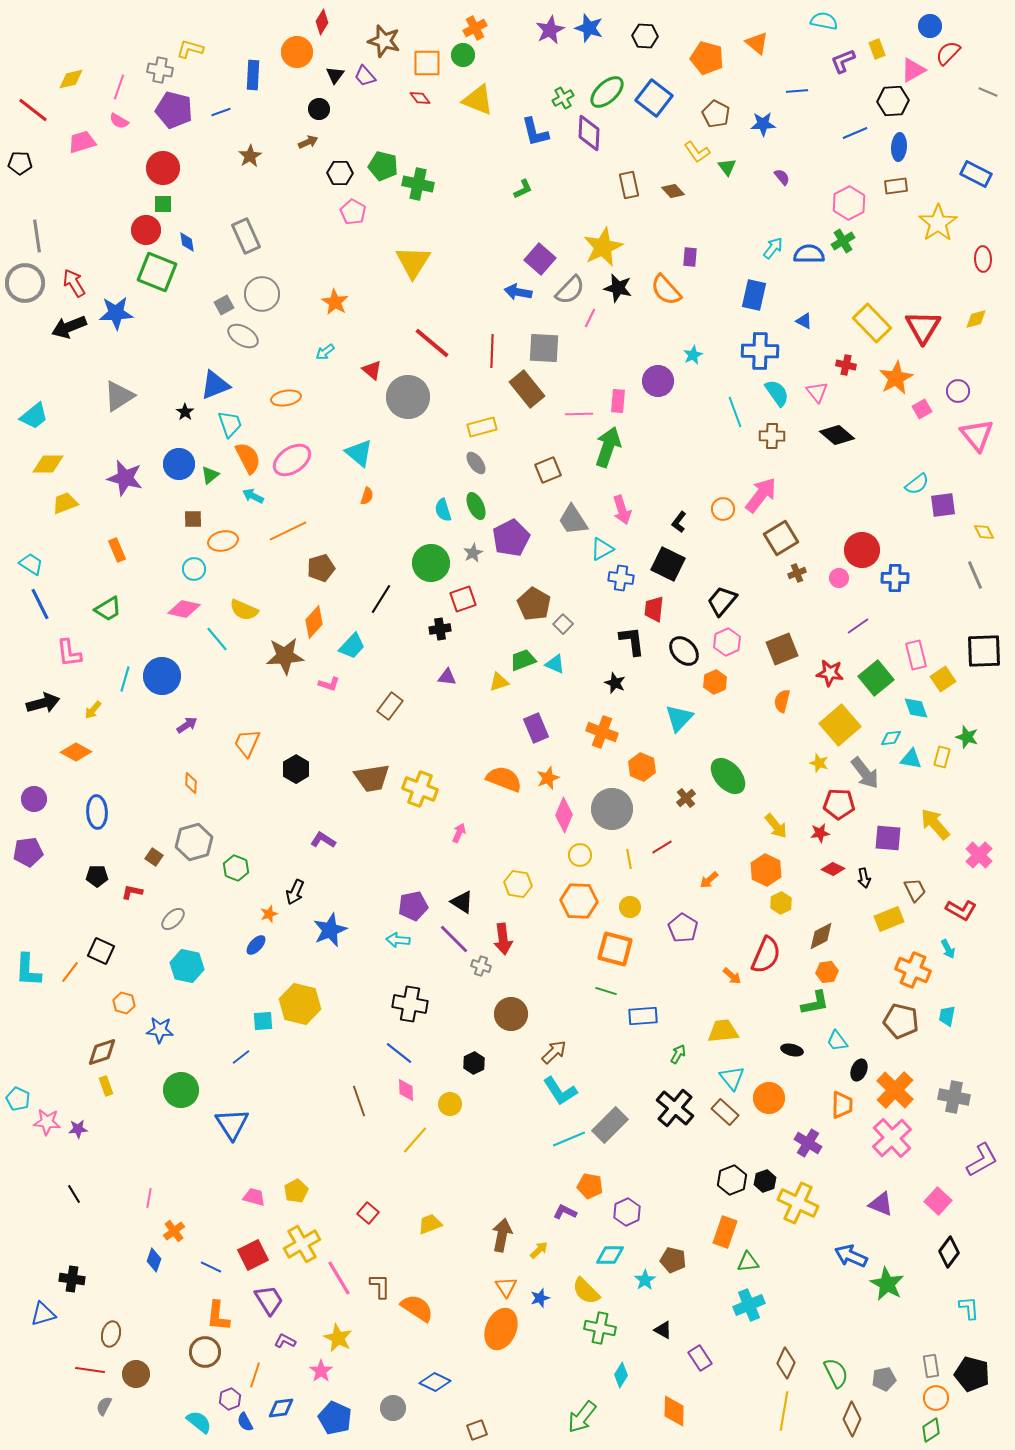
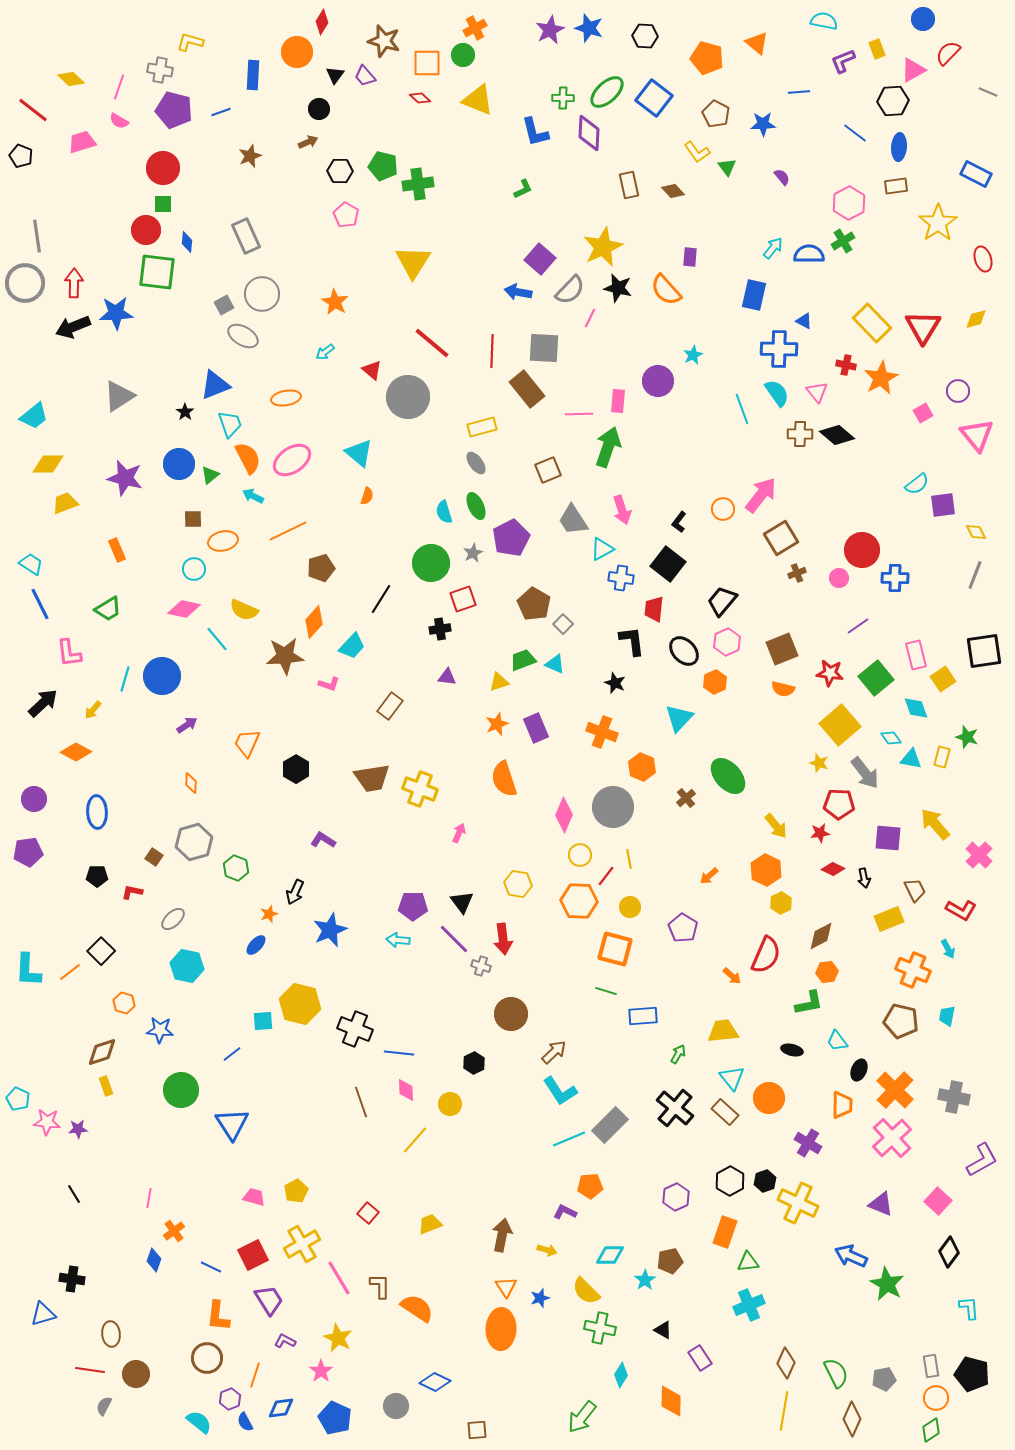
blue circle at (930, 26): moved 7 px left, 7 px up
yellow L-shape at (190, 49): moved 7 px up
yellow diamond at (71, 79): rotated 56 degrees clockwise
blue line at (797, 91): moved 2 px right, 1 px down
red diamond at (420, 98): rotated 10 degrees counterclockwise
green cross at (563, 98): rotated 30 degrees clockwise
blue line at (855, 133): rotated 60 degrees clockwise
brown star at (250, 156): rotated 10 degrees clockwise
black pentagon at (20, 163): moved 1 px right, 7 px up; rotated 20 degrees clockwise
black hexagon at (340, 173): moved 2 px up
green cross at (418, 184): rotated 20 degrees counterclockwise
pink pentagon at (353, 212): moved 7 px left, 3 px down
blue diamond at (187, 242): rotated 15 degrees clockwise
red ellipse at (983, 259): rotated 15 degrees counterclockwise
green square at (157, 272): rotated 15 degrees counterclockwise
red arrow at (74, 283): rotated 32 degrees clockwise
black arrow at (69, 327): moved 4 px right
blue cross at (760, 351): moved 19 px right, 2 px up
orange star at (896, 378): moved 15 px left
pink square at (922, 409): moved 1 px right, 4 px down
cyan line at (735, 412): moved 7 px right, 3 px up
brown cross at (772, 436): moved 28 px right, 2 px up
cyan semicircle at (443, 510): moved 1 px right, 2 px down
yellow diamond at (984, 532): moved 8 px left
black square at (668, 564): rotated 12 degrees clockwise
gray line at (975, 575): rotated 44 degrees clockwise
black square at (984, 651): rotated 6 degrees counterclockwise
orange semicircle at (782, 701): moved 1 px right, 12 px up; rotated 90 degrees counterclockwise
black arrow at (43, 703): rotated 28 degrees counterclockwise
cyan diamond at (891, 738): rotated 60 degrees clockwise
orange star at (548, 778): moved 51 px left, 54 px up
orange semicircle at (504, 779): rotated 129 degrees counterclockwise
gray circle at (612, 809): moved 1 px right, 2 px up
red line at (662, 847): moved 56 px left, 29 px down; rotated 20 degrees counterclockwise
orange arrow at (709, 880): moved 4 px up
black triangle at (462, 902): rotated 20 degrees clockwise
purple pentagon at (413, 906): rotated 12 degrees clockwise
black square at (101, 951): rotated 20 degrees clockwise
orange line at (70, 972): rotated 15 degrees clockwise
green L-shape at (815, 1003): moved 6 px left
black cross at (410, 1004): moved 55 px left, 25 px down; rotated 12 degrees clockwise
blue line at (399, 1053): rotated 32 degrees counterclockwise
blue line at (241, 1057): moved 9 px left, 3 px up
brown line at (359, 1101): moved 2 px right, 1 px down
black hexagon at (732, 1180): moved 2 px left, 1 px down; rotated 8 degrees counterclockwise
orange pentagon at (590, 1186): rotated 15 degrees counterclockwise
purple hexagon at (627, 1212): moved 49 px right, 15 px up
yellow arrow at (539, 1250): moved 8 px right; rotated 60 degrees clockwise
brown pentagon at (673, 1260): moved 3 px left, 1 px down; rotated 25 degrees counterclockwise
orange ellipse at (501, 1329): rotated 21 degrees counterclockwise
brown ellipse at (111, 1334): rotated 20 degrees counterclockwise
brown circle at (205, 1352): moved 2 px right, 6 px down
gray circle at (393, 1408): moved 3 px right, 2 px up
orange diamond at (674, 1411): moved 3 px left, 10 px up
brown square at (477, 1430): rotated 15 degrees clockwise
